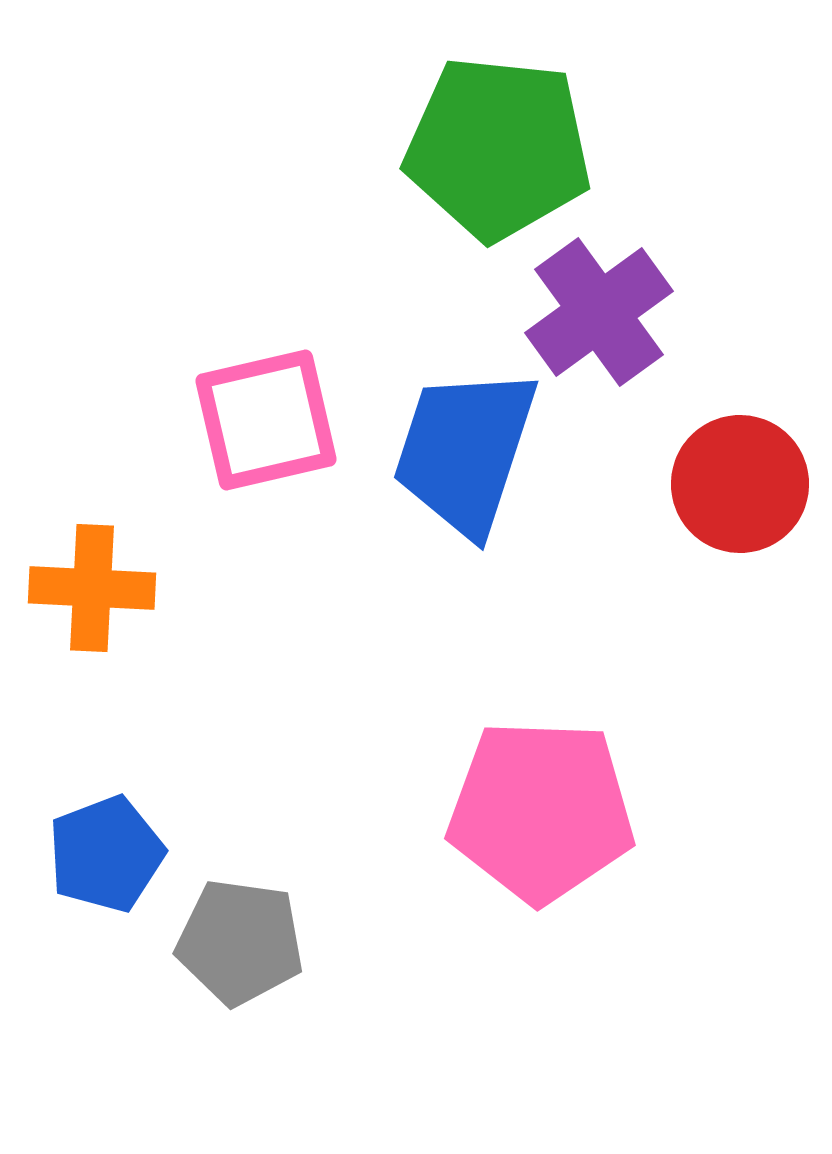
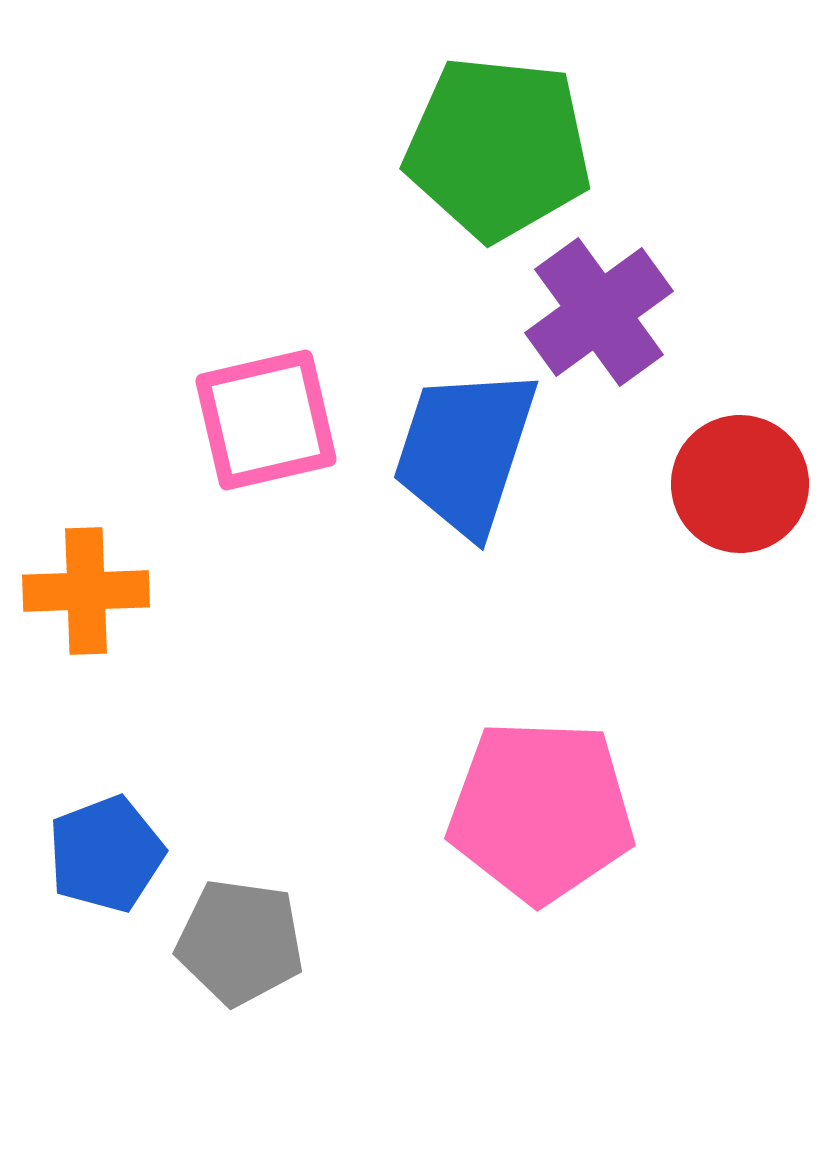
orange cross: moved 6 px left, 3 px down; rotated 5 degrees counterclockwise
